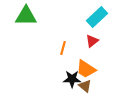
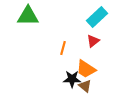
green triangle: moved 2 px right
red triangle: moved 1 px right
